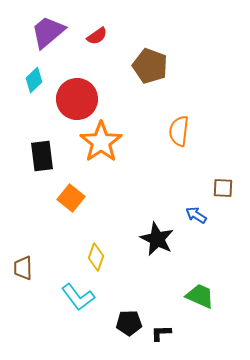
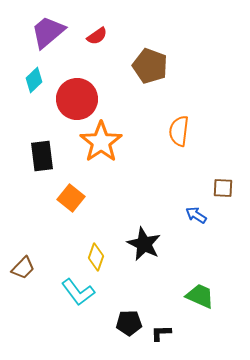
black star: moved 13 px left, 5 px down
brown trapezoid: rotated 135 degrees counterclockwise
cyan L-shape: moved 5 px up
